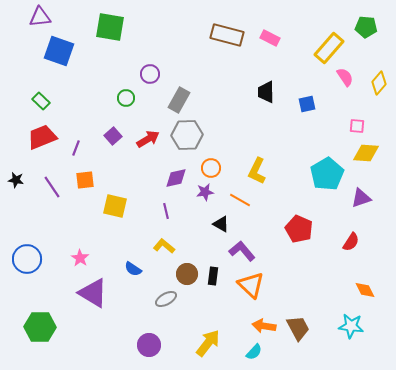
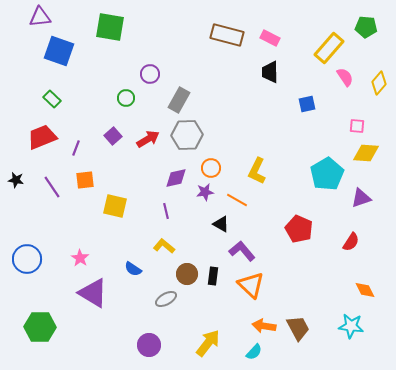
black trapezoid at (266, 92): moved 4 px right, 20 px up
green rectangle at (41, 101): moved 11 px right, 2 px up
orange line at (240, 200): moved 3 px left
